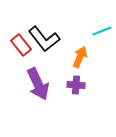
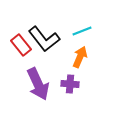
cyan line: moved 20 px left
purple cross: moved 6 px left, 1 px up
